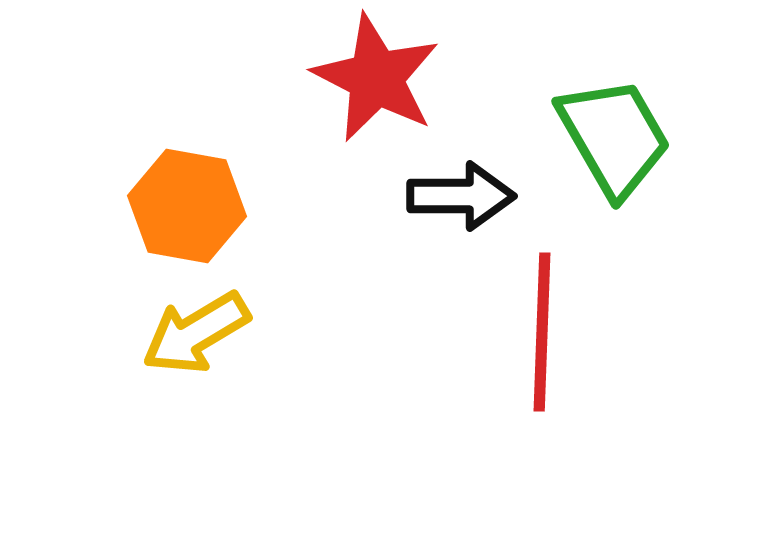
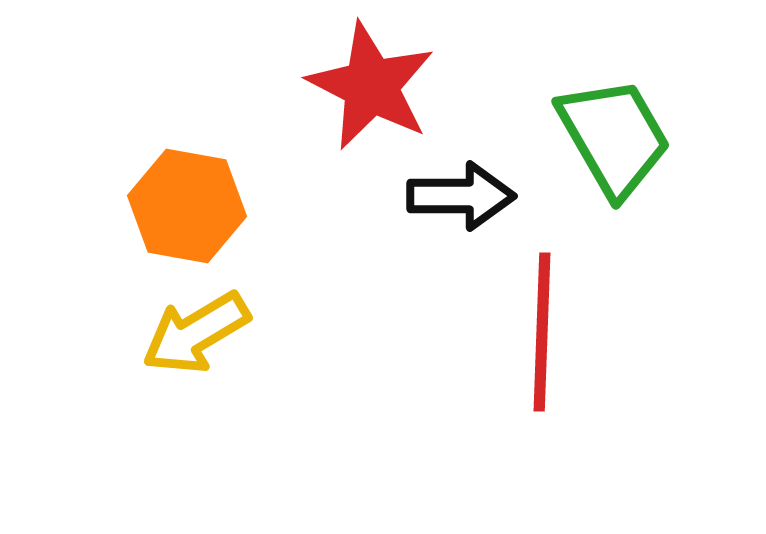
red star: moved 5 px left, 8 px down
